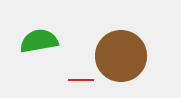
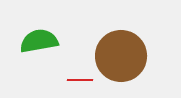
red line: moved 1 px left
